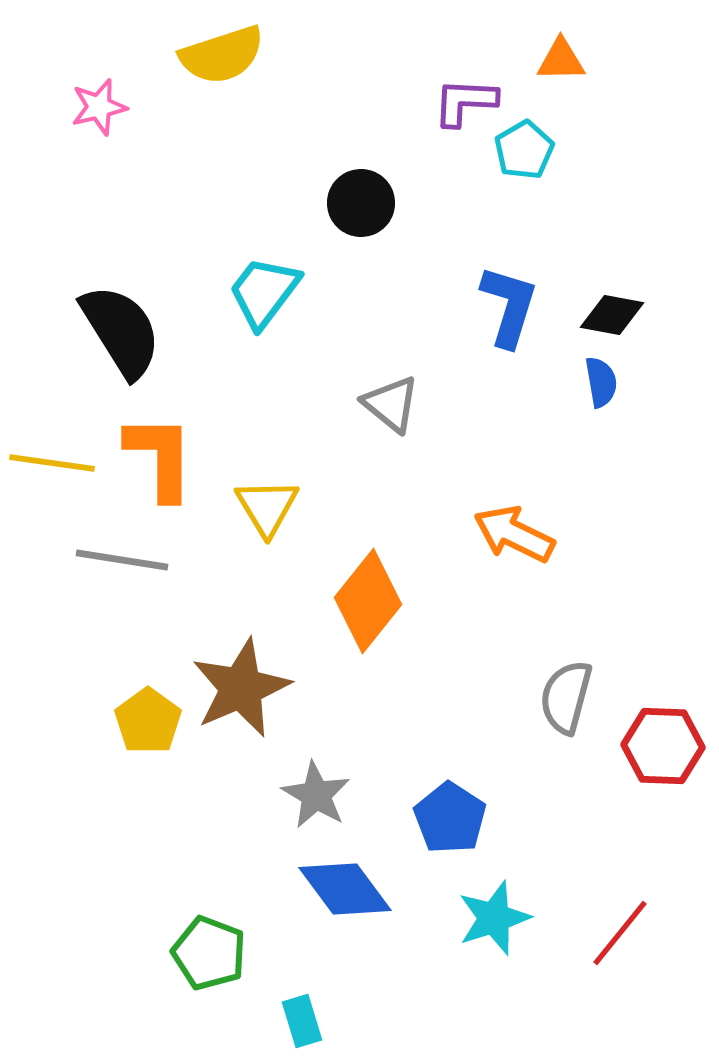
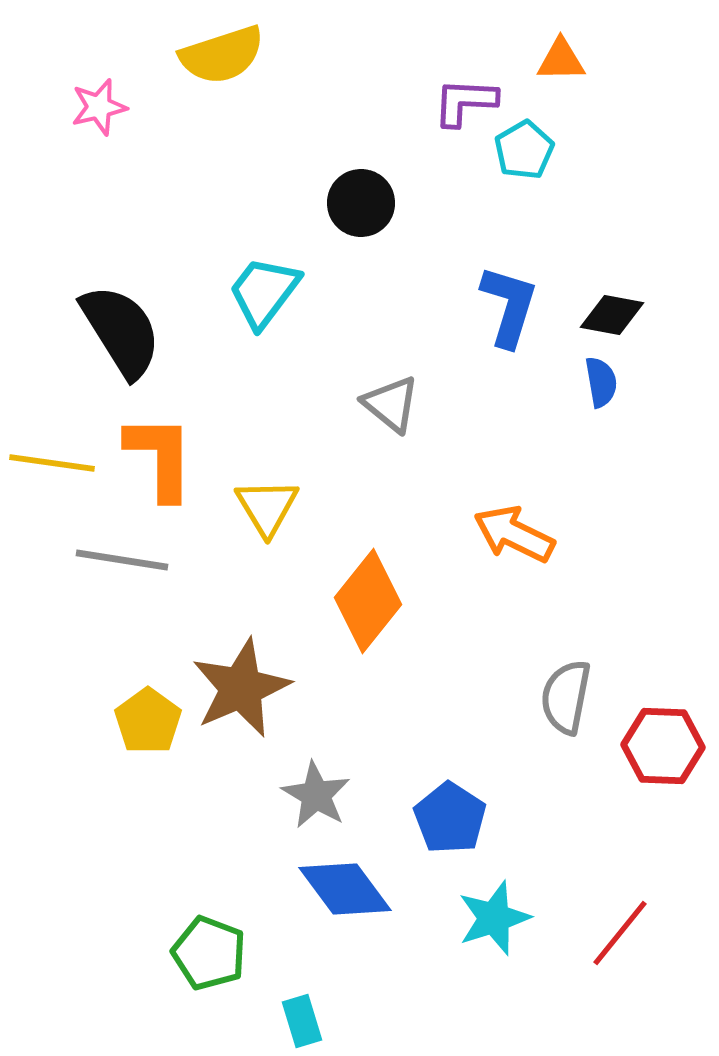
gray semicircle: rotated 4 degrees counterclockwise
